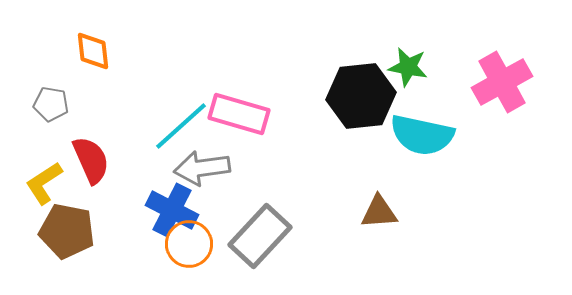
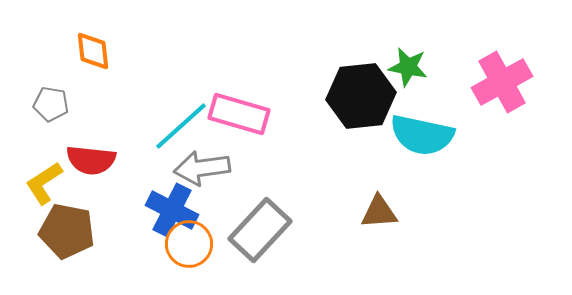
red semicircle: rotated 120 degrees clockwise
gray rectangle: moved 6 px up
